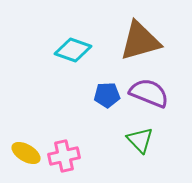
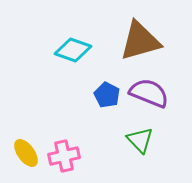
blue pentagon: rotated 30 degrees clockwise
yellow ellipse: rotated 24 degrees clockwise
